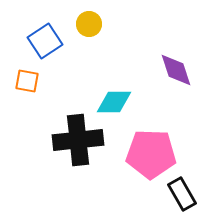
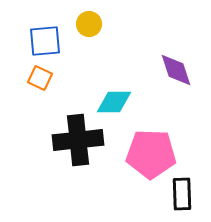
blue square: rotated 28 degrees clockwise
orange square: moved 13 px right, 3 px up; rotated 15 degrees clockwise
black rectangle: rotated 28 degrees clockwise
